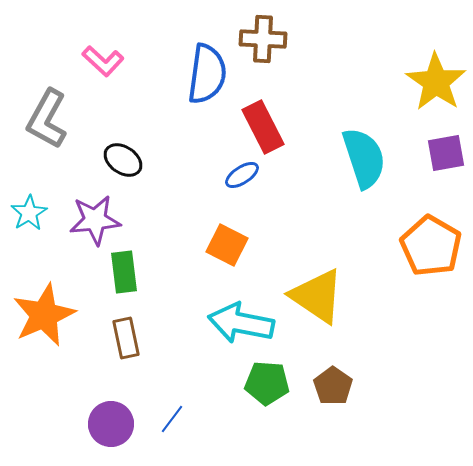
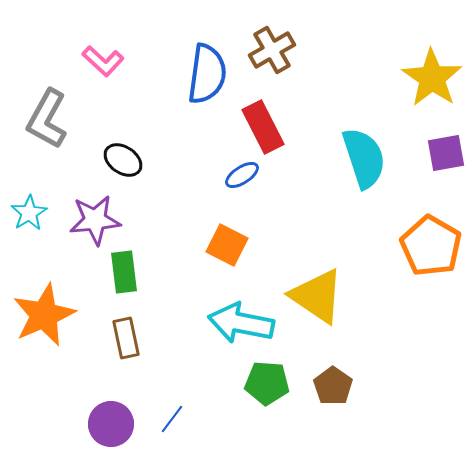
brown cross: moved 9 px right, 11 px down; rotated 33 degrees counterclockwise
yellow star: moved 4 px left, 4 px up
